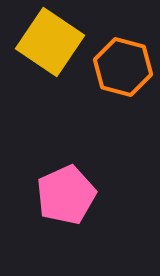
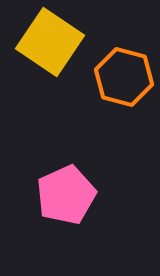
orange hexagon: moved 1 px right, 10 px down
